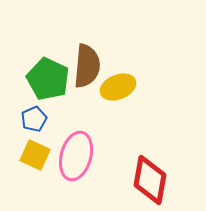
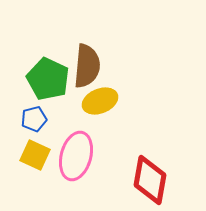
yellow ellipse: moved 18 px left, 14 px down
blue pentagon: rotated 10 degrees clockwise
